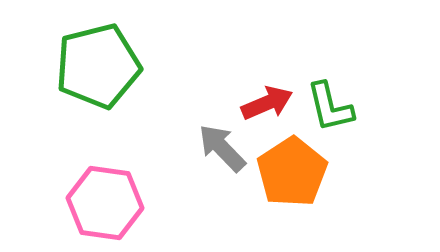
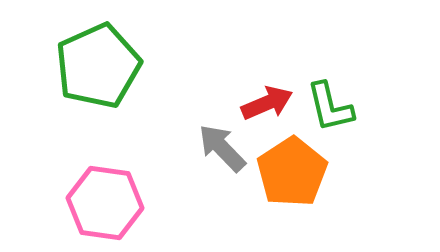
green pentagon: rotated 10 degrees counterclockwise
